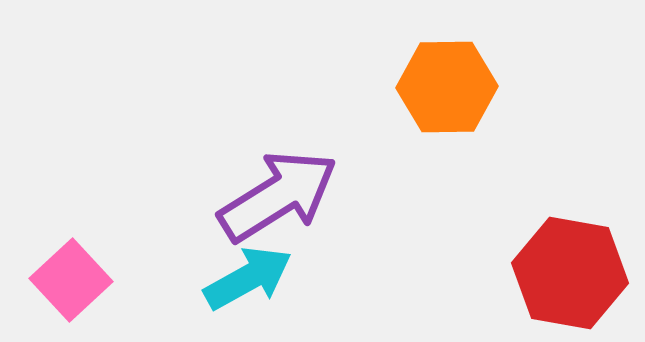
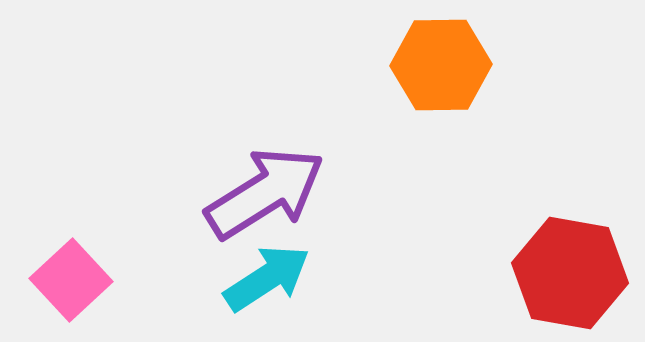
orange hexagon: moved 6 px left, 22 px up
purple arrow: moved 13 px left, 3 px up
cyan arrow: moved 19 px right; rotated 4 degrees counterclockwise
